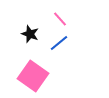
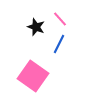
black star: moved 6 px right, 7 px up
blue line: moved 1 px down; rotated 24 degrees counterclockwise
